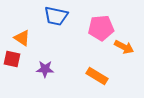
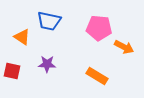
blue trapezoid: moved 7 px left, 5 px down
pink pentagon: moved 2 px left; rotated 10 degrees clockwise
orange triangle: moved 1 px up
red square: moved 12 px down
purple star: moved 2 px right, 5 px up
